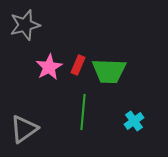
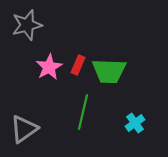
gray star: moved 2 px right
green line: rotated 8 degrees clockwise
cyan cross: moved 1 px right, 2 px down
